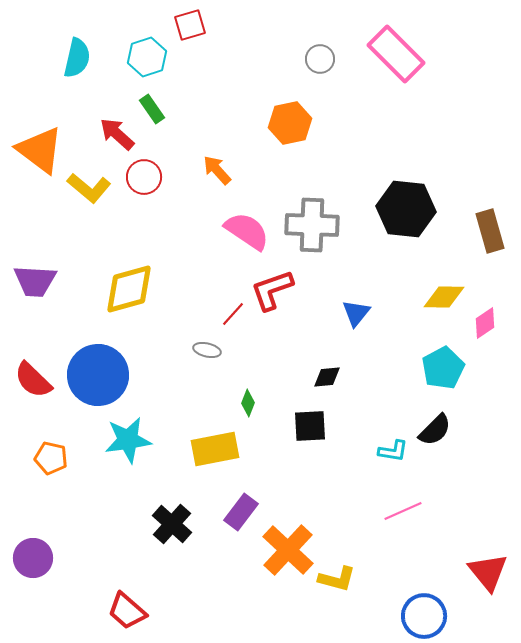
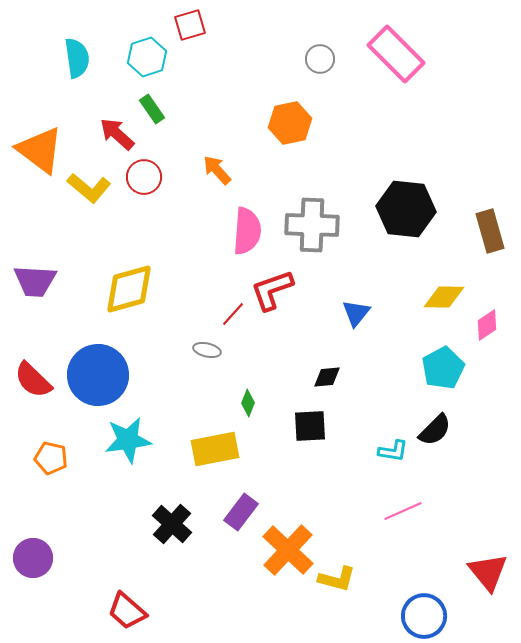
cyan semicircle at (77, 58): rotated 21 degrees counterclockwise
pink semicircle at (247, 231): rotated 60 degrees clockwise
pink diamond at (485, 323): moved 2 px right, 2 px down
